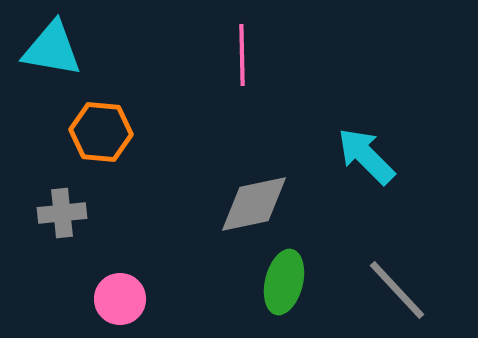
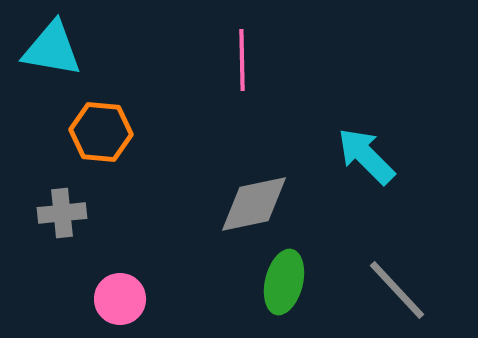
pink line: moved 5 px down
